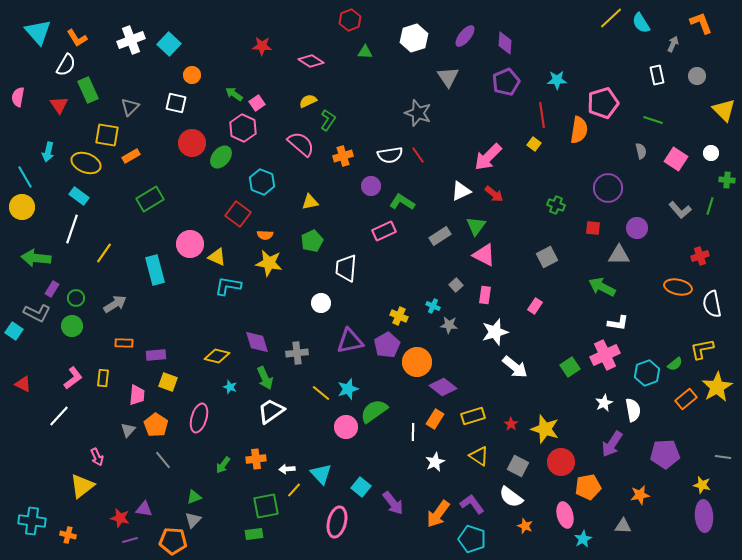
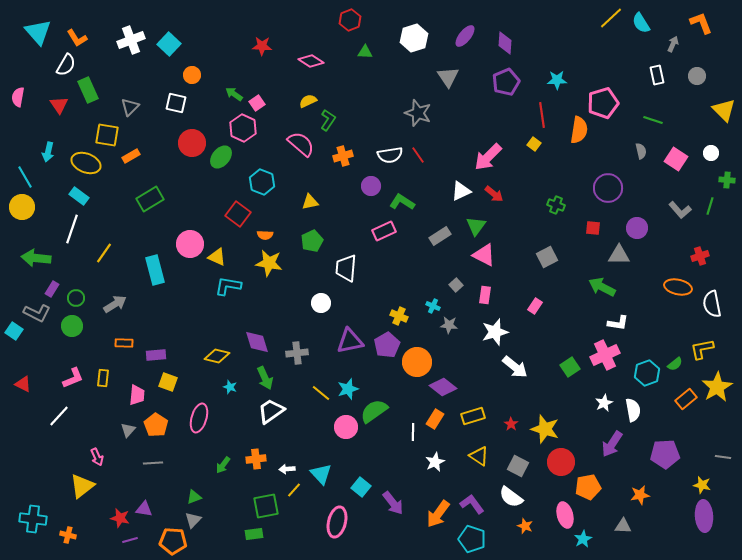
pink L-shape at (73, 378): rotated 15 degrees clockwise
gray line at (163, 460): moved 10 px left, 3 px down; rotated 54 degrees counterclockwise
cyan cross at (32, 521): moved 1 px right, 2 px up
